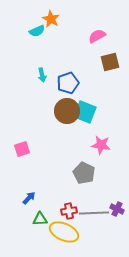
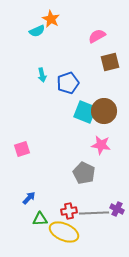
brown circle: moved 37 px right
